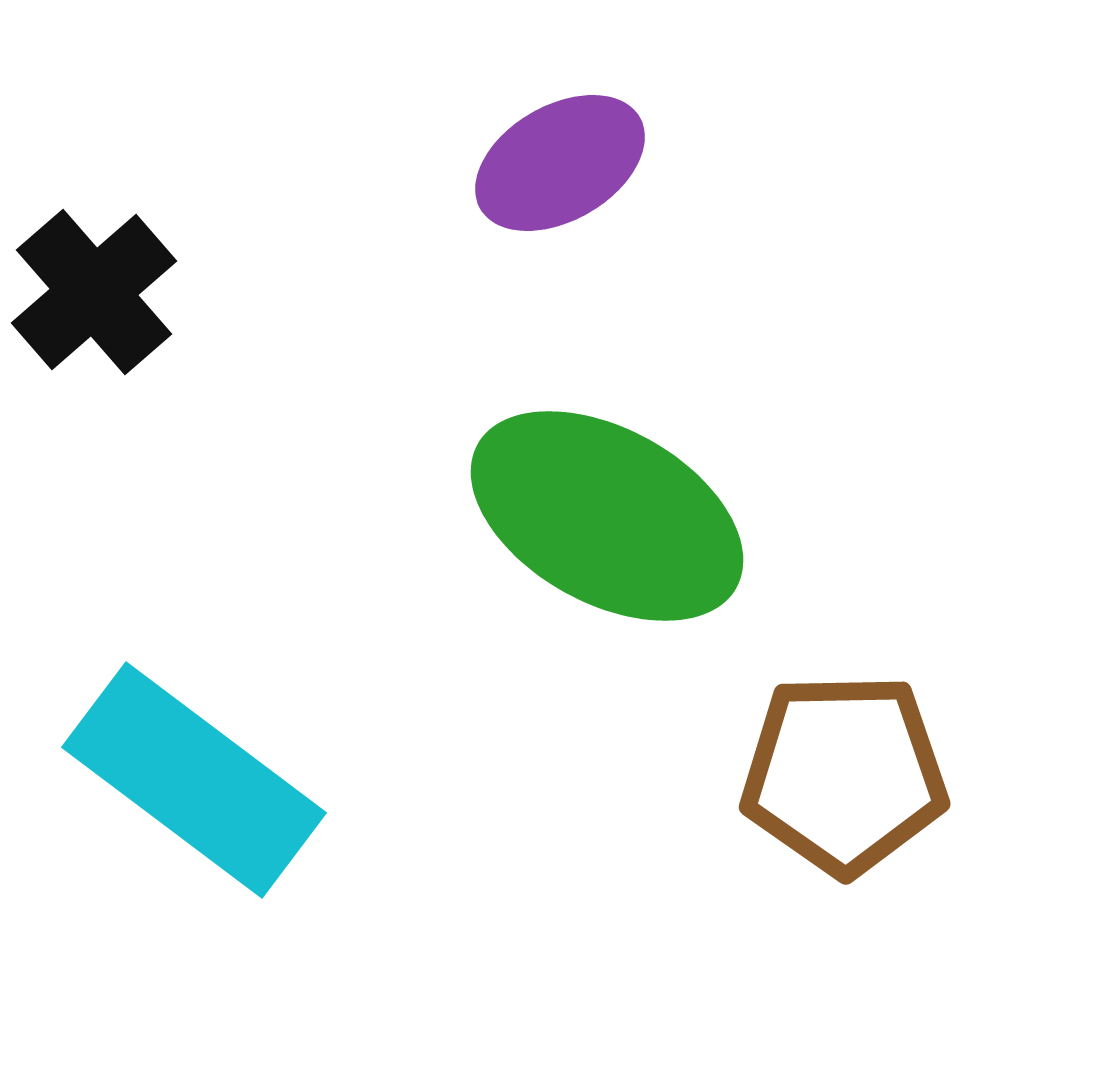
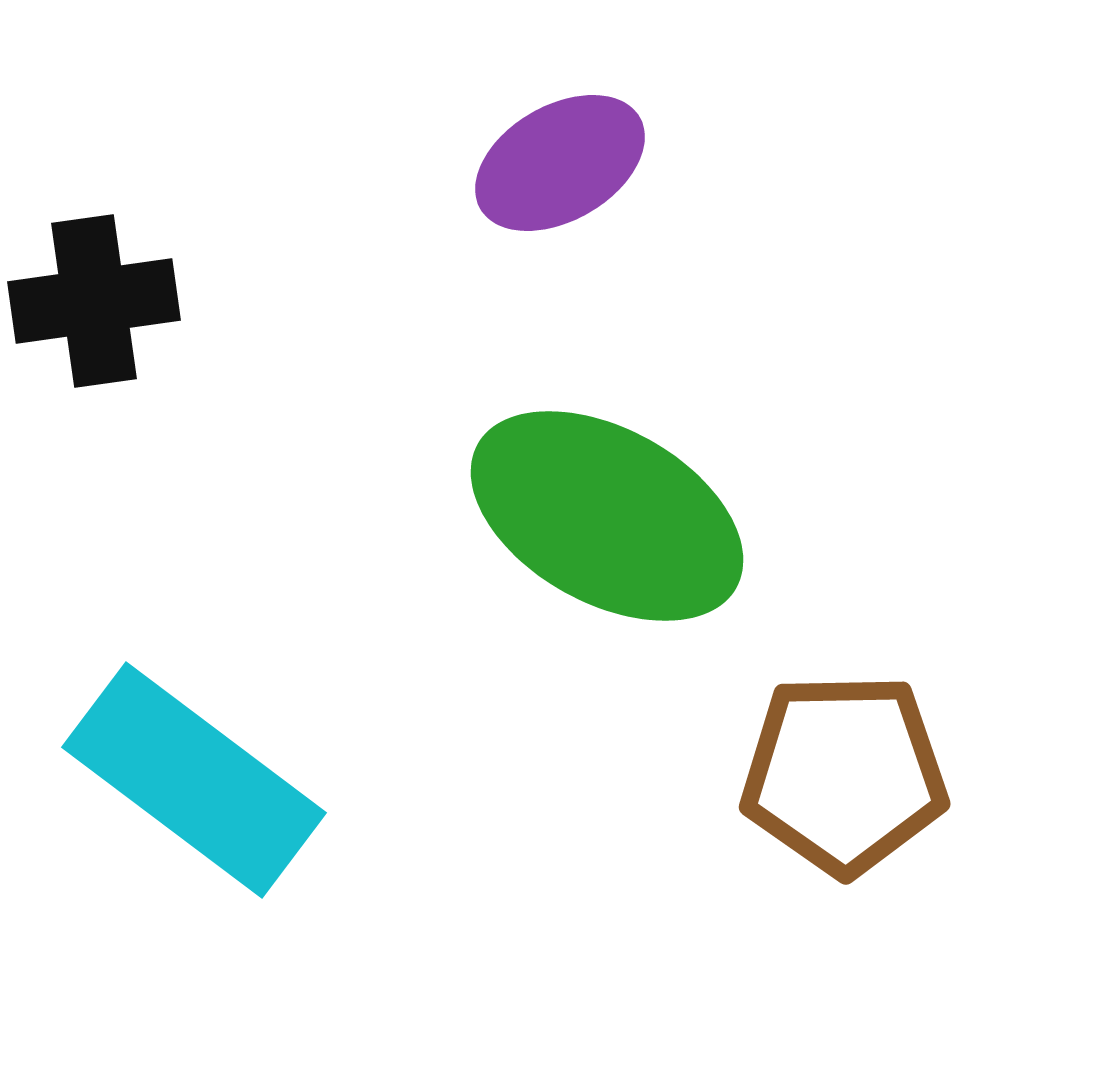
black cross: moved 9 px down; rotated 33 degrees clockwise
